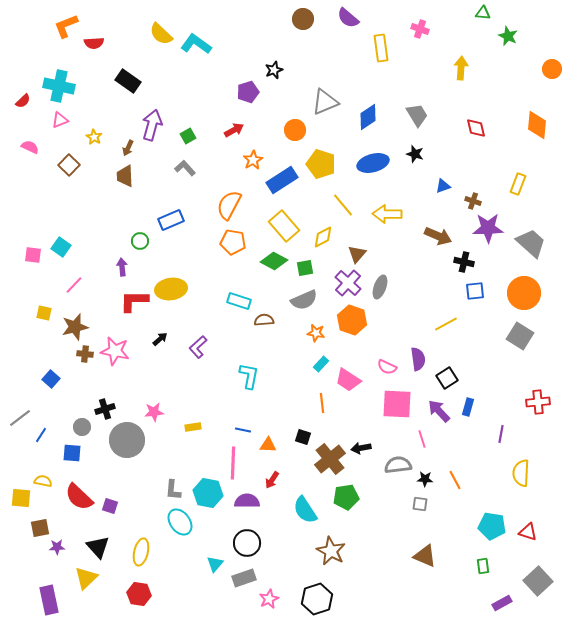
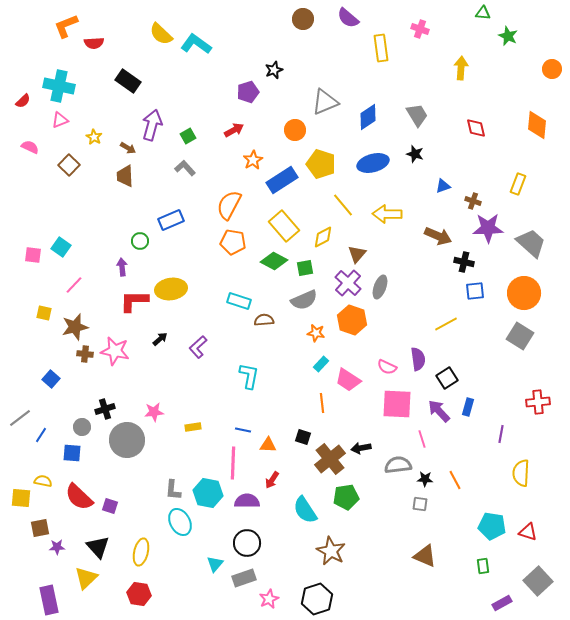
brown arrow at (128, 148): rotated 84 degrees counterclockwise
cyan ellipse at (180, 522): rotated 8 degrees clockwise
